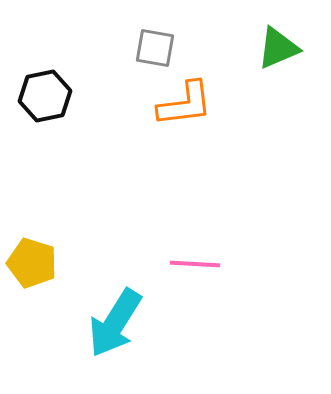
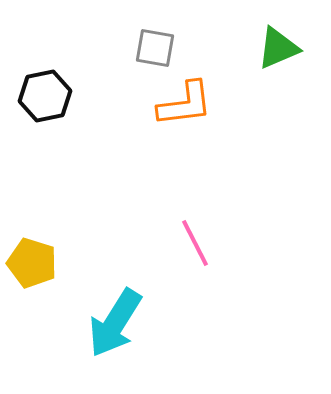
pink line: moved 21 px up; rotated 60 degrees clockwise
